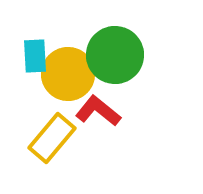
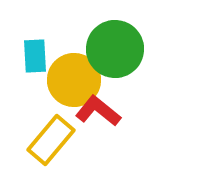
green circle: moved 6 px up
yellow circle: moved 6 px right, 6 px down
yellow rectangle: moved 1 px left, 2 px down
